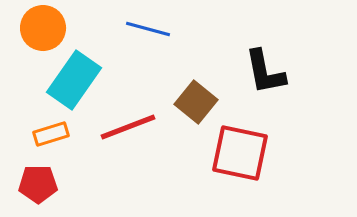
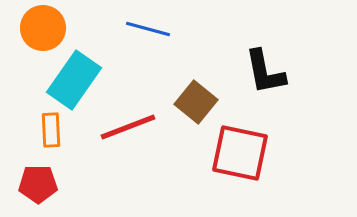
orange rectangle: moved 4 px up; rotated 76 degrees counterclockwise
